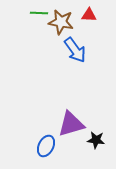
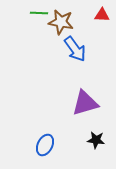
red triangle: moved 13 px right
blue arrow: moved 1 px up
purple triangle: moved 14 px right, 21 px up
blue ellipse: moved 1 px left, 1 px up
